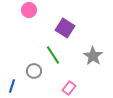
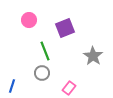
pink circle: moved 10 px down
purple square: rotated 36 degrees clockwise
green line: moved 8 px left, 4 px up; rotated 12 degrees clockwise
gray circle: moved 8 px right, 2 px down
